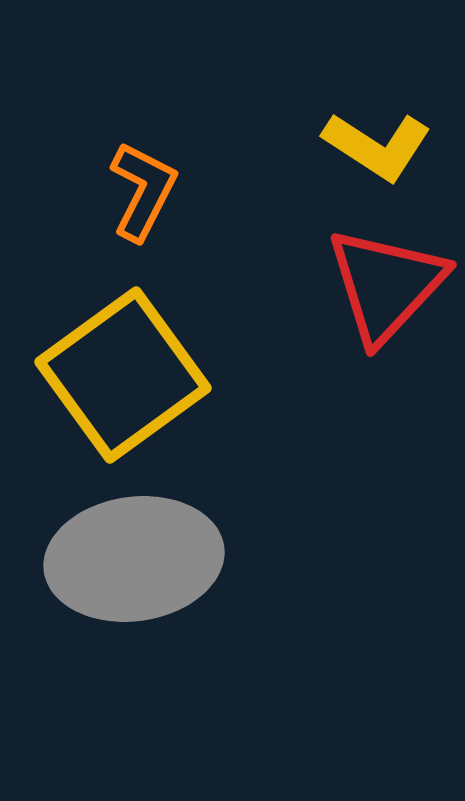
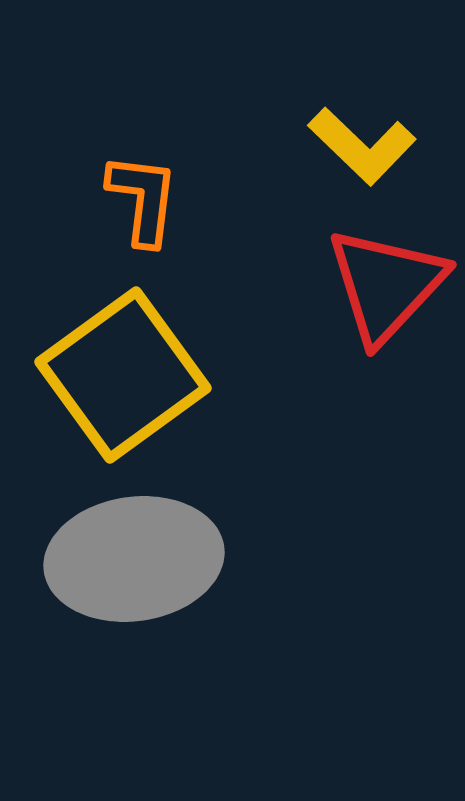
yellow L-shape: moved 15 px left; rotated 11 degrees clockwise
orange L-shape: moved 8 px down; rotated 20 degrees counterclockwise
